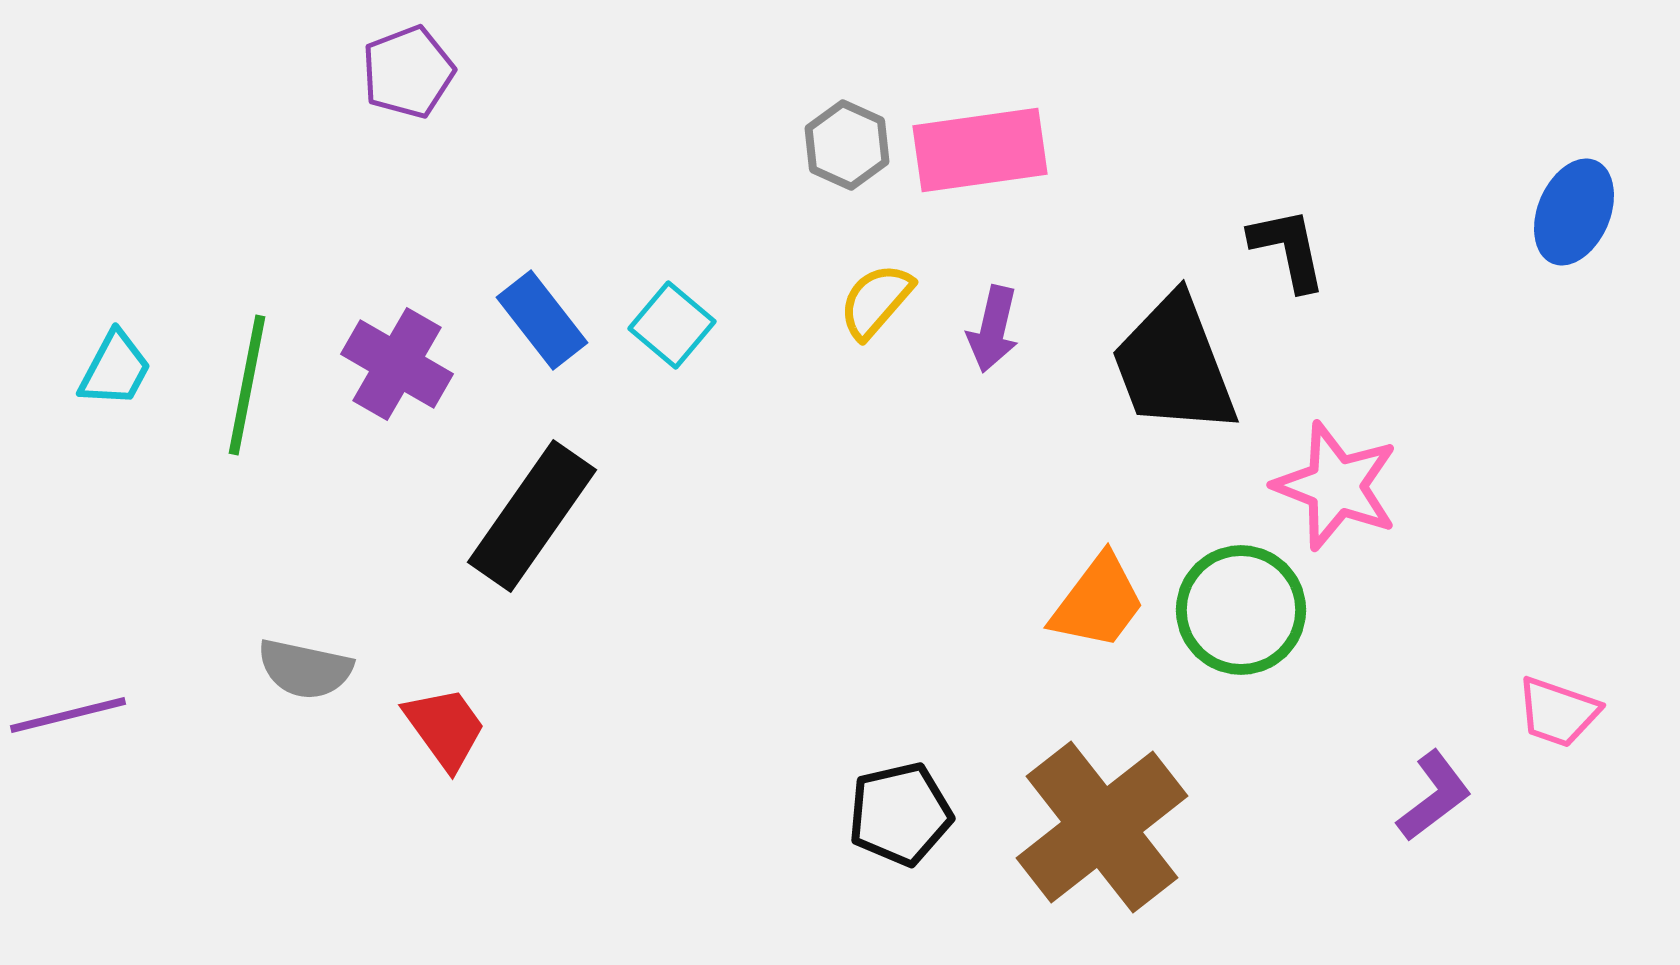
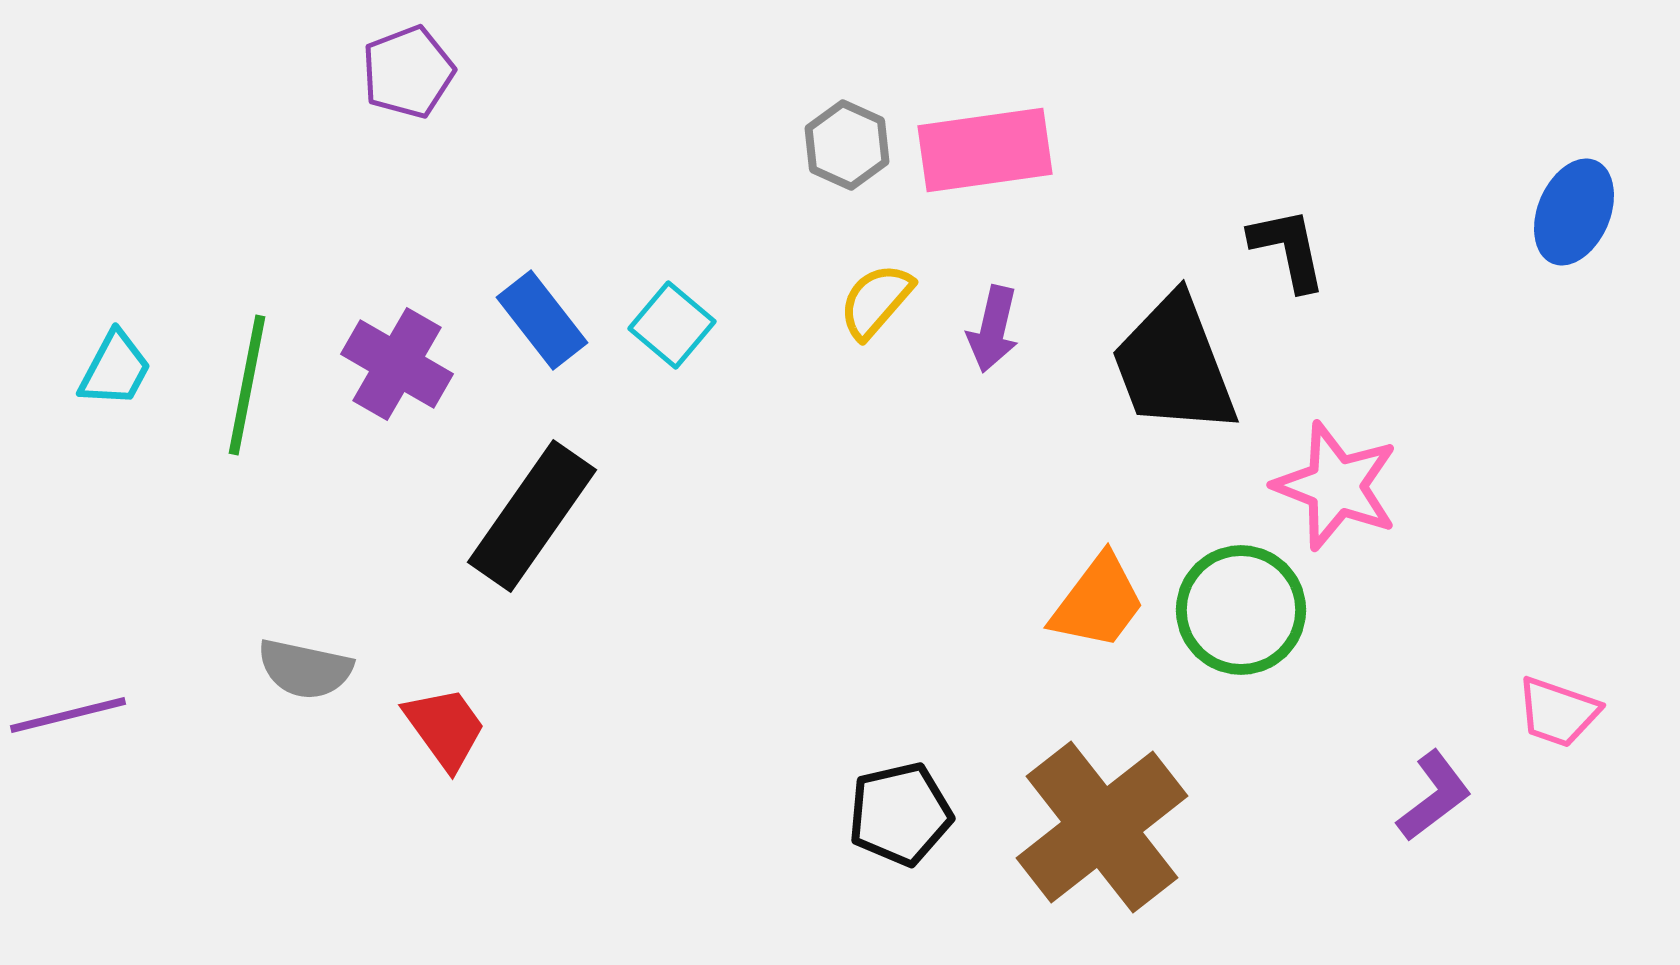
pink rectangle: moved 5 px right
